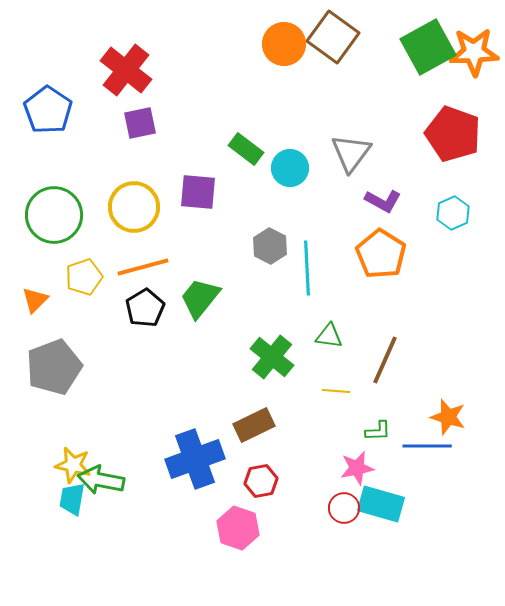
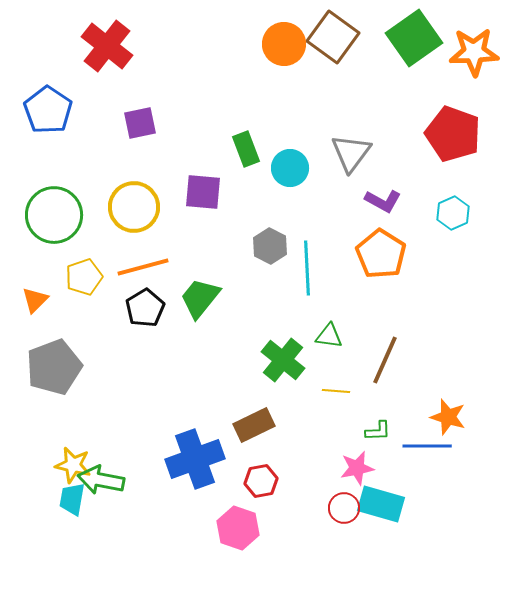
green square at (428, 47): moved 14 px left, 9 px up; rotated 6 degrees counterclockwise
red cross at (126, 70): moved 19 px left, 24 px up
green rectangle at (246, 149): rotated 32 degrees clockwise
purple square at (198, 192): moved 5 px right
green cross at (272, 357): moved 11 px right, 3 px down
